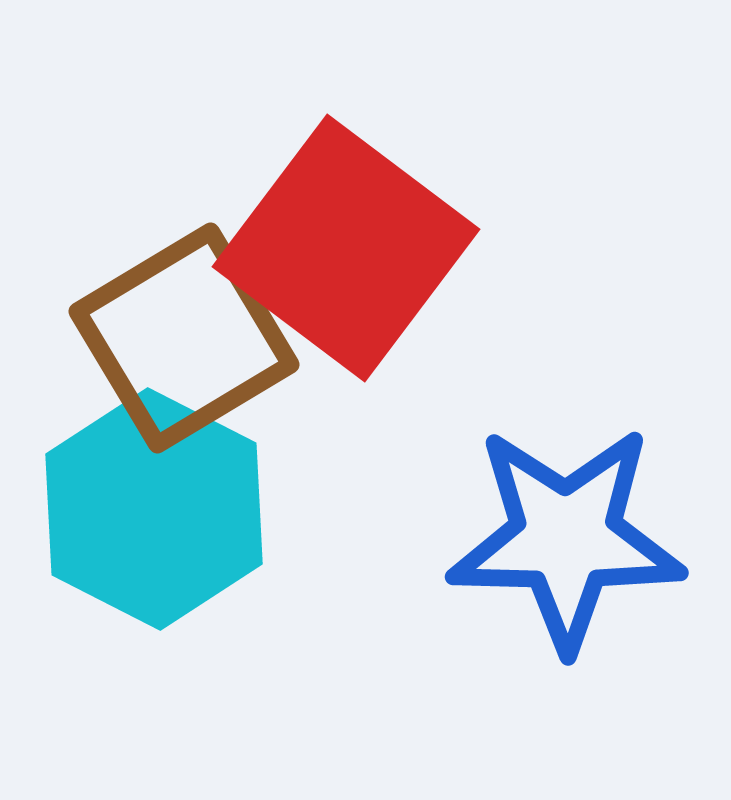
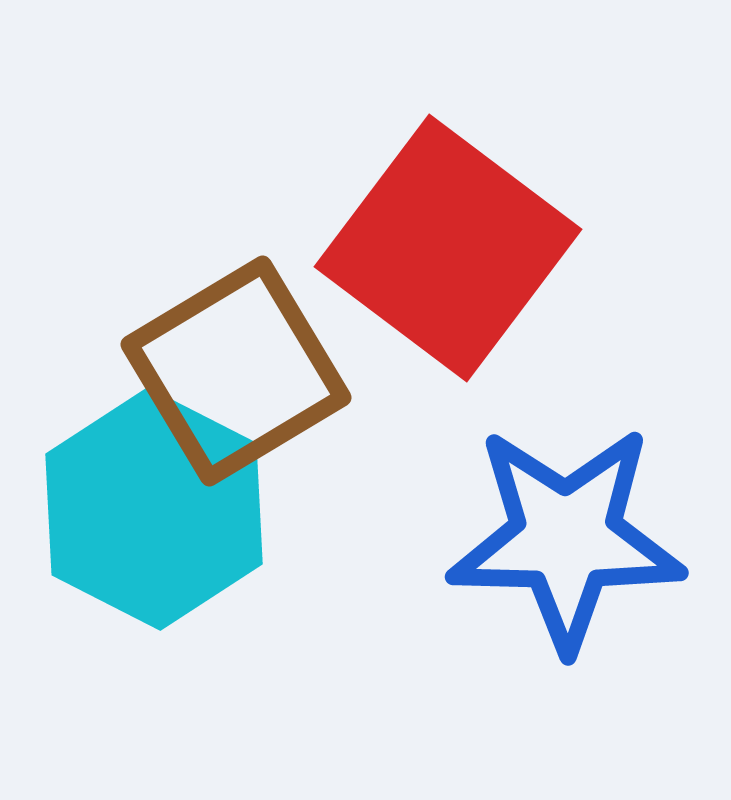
red square: moved 102 px right
brown square: moved 52 px right, 33 px down
